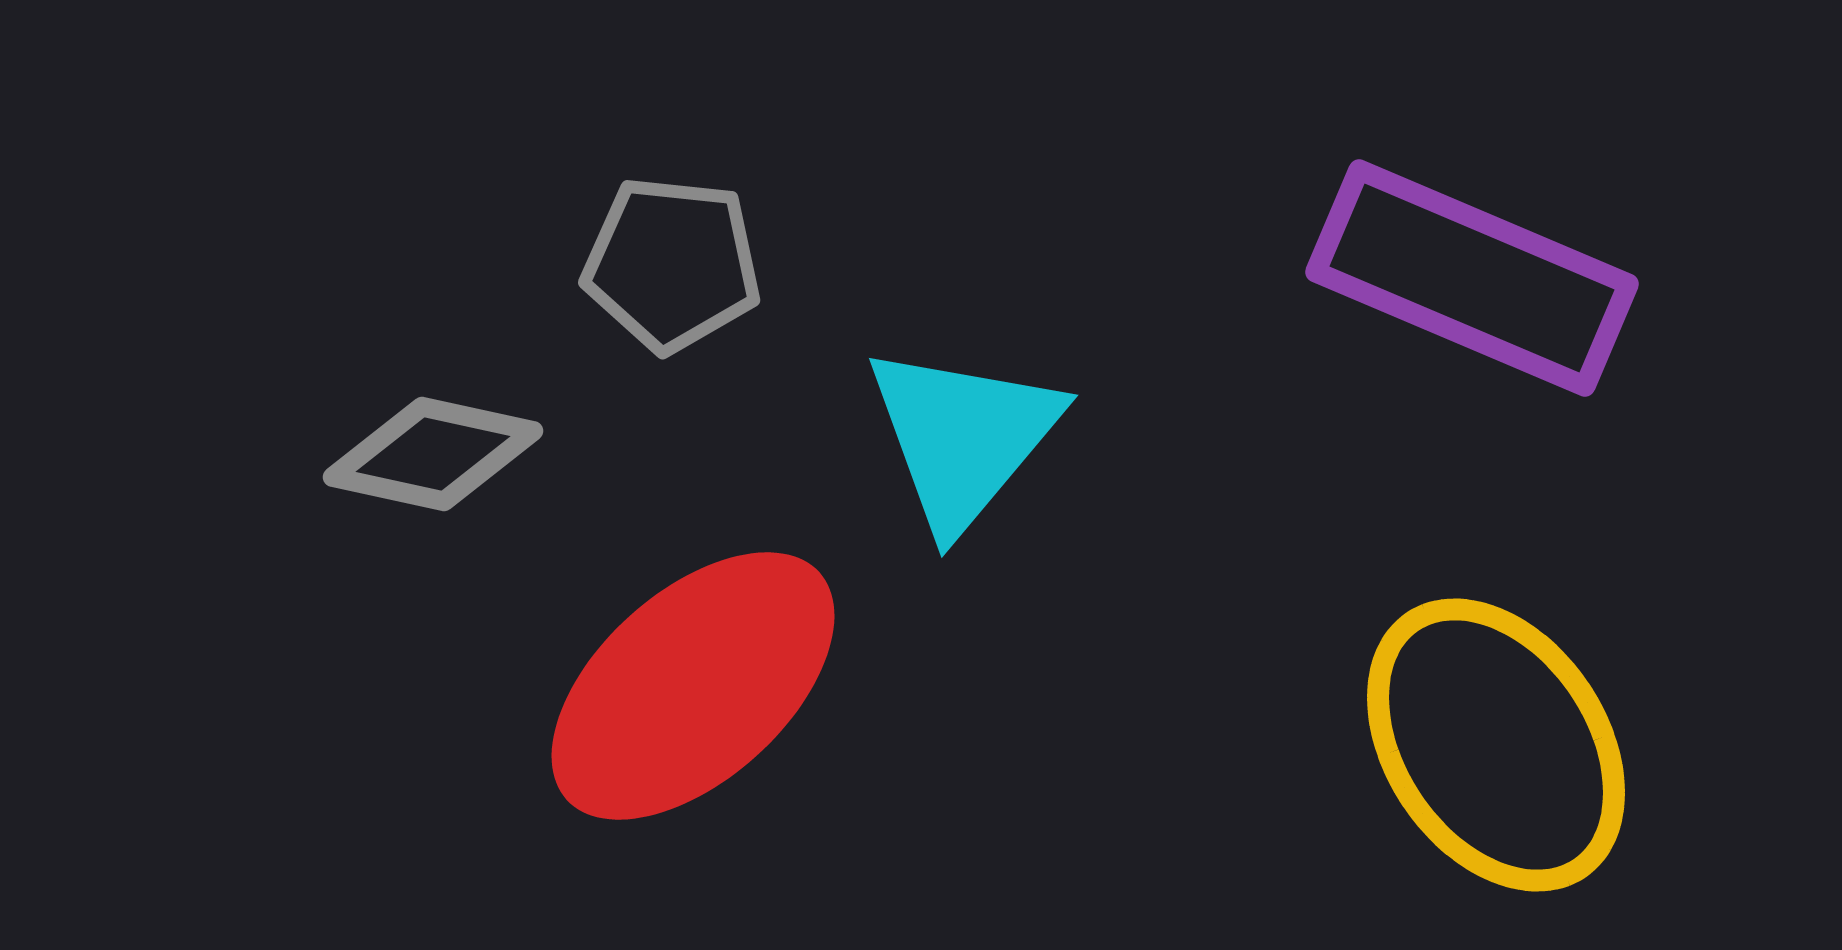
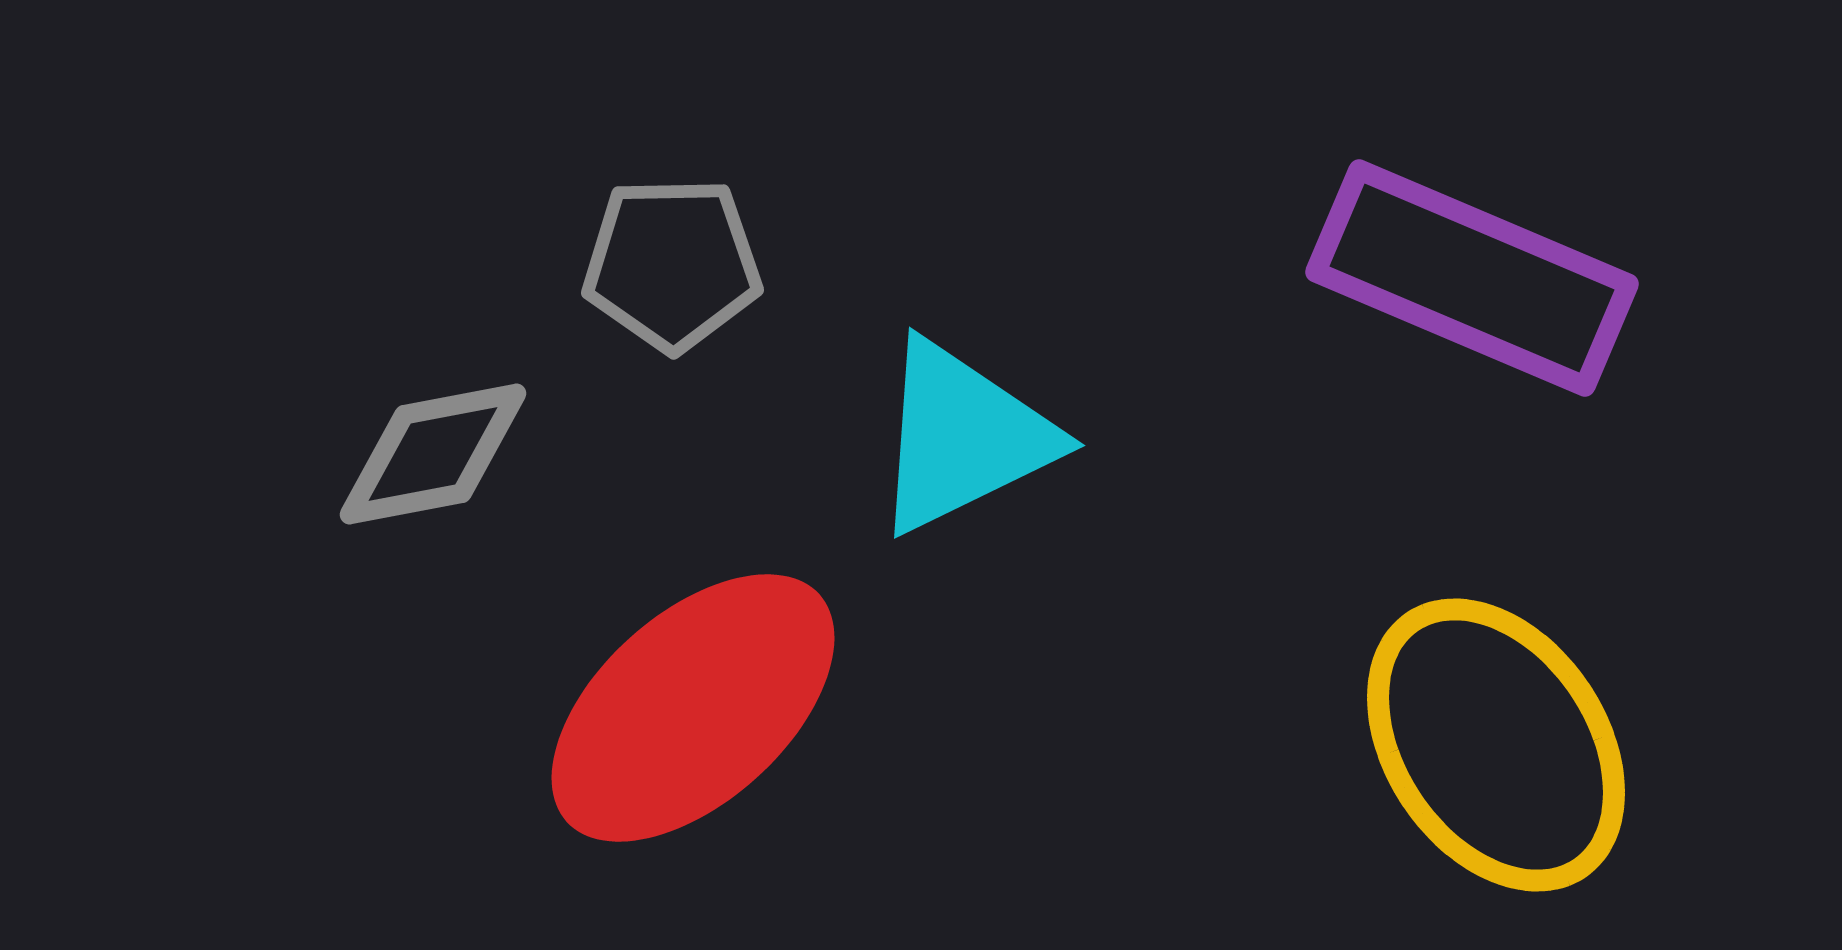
gray pentagon: rotated 7 degrees counterclockwise
cyan triangle: rotated 24 degrees clockwise
gray diamond: rotated 23 degrees counterclockwise
red ellipse: moved 22 px down
